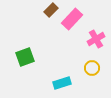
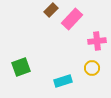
pink cross: moved 1 px right, 2 px down; rotated 24 degrees clockwise
green square: moved 4 px left, 10 px down
cyan rectangle: moved 1 px right, 2 px up
